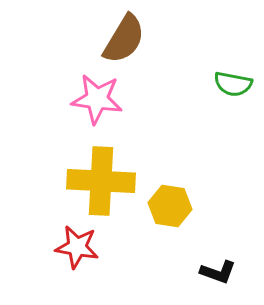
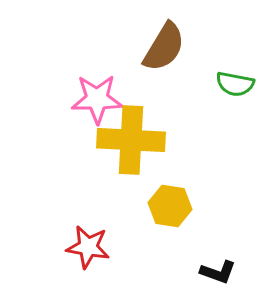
brown semicircle: moved 40 px right, 8 px down
green semicircle: moved 2 px right
pink star: rotated 9 degrees counterclockwise
yellow cross: moved 30 px right, 41 px up
red star: moved 11 px right
